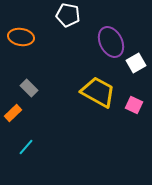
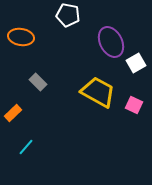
gray rectangle: moved 9 px right, 6 px up
